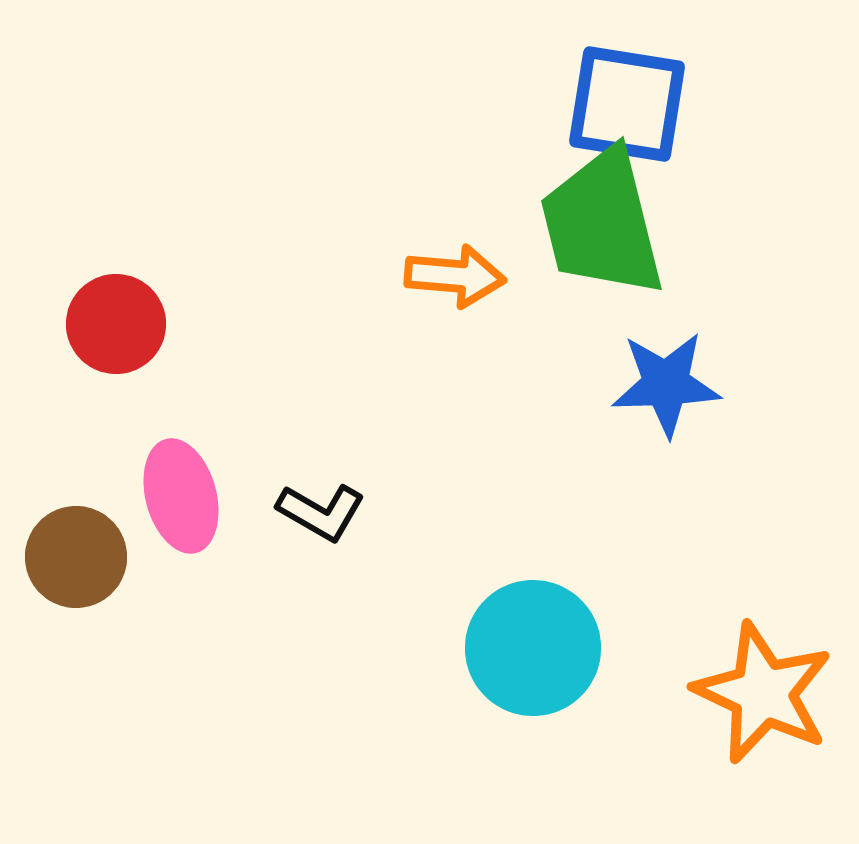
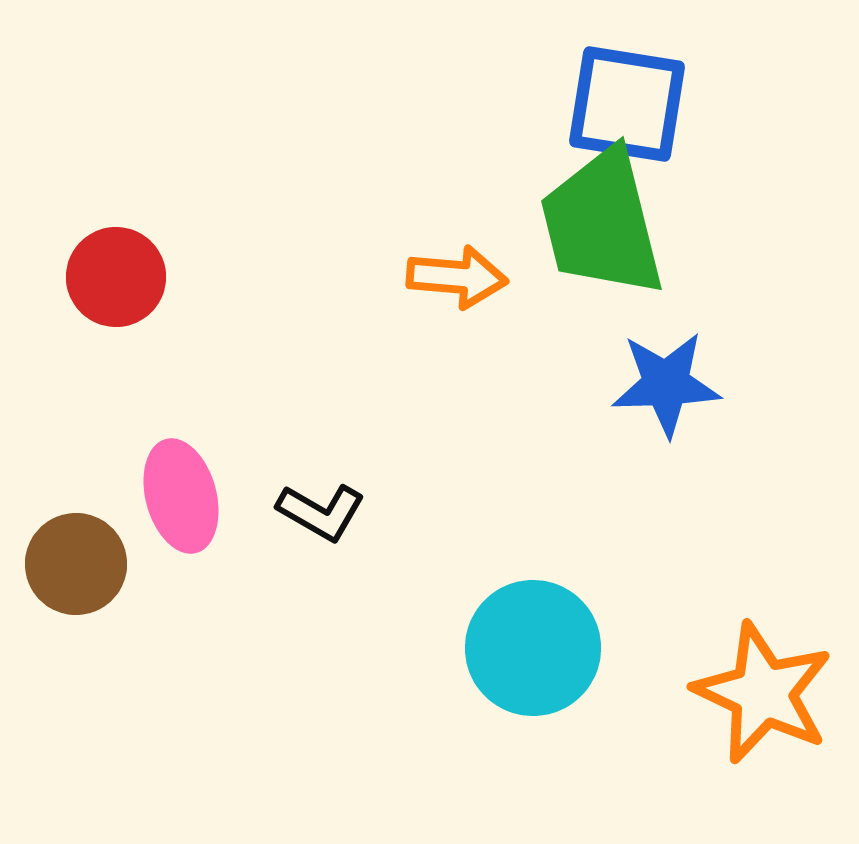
orange arrow: moved 2 px right, 1 px down
red circle: moved 47 px up
brown circle: moved 7 px down
